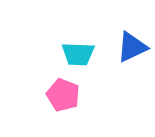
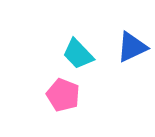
cyan trapezoid: rotated 44 degrees clockwise
